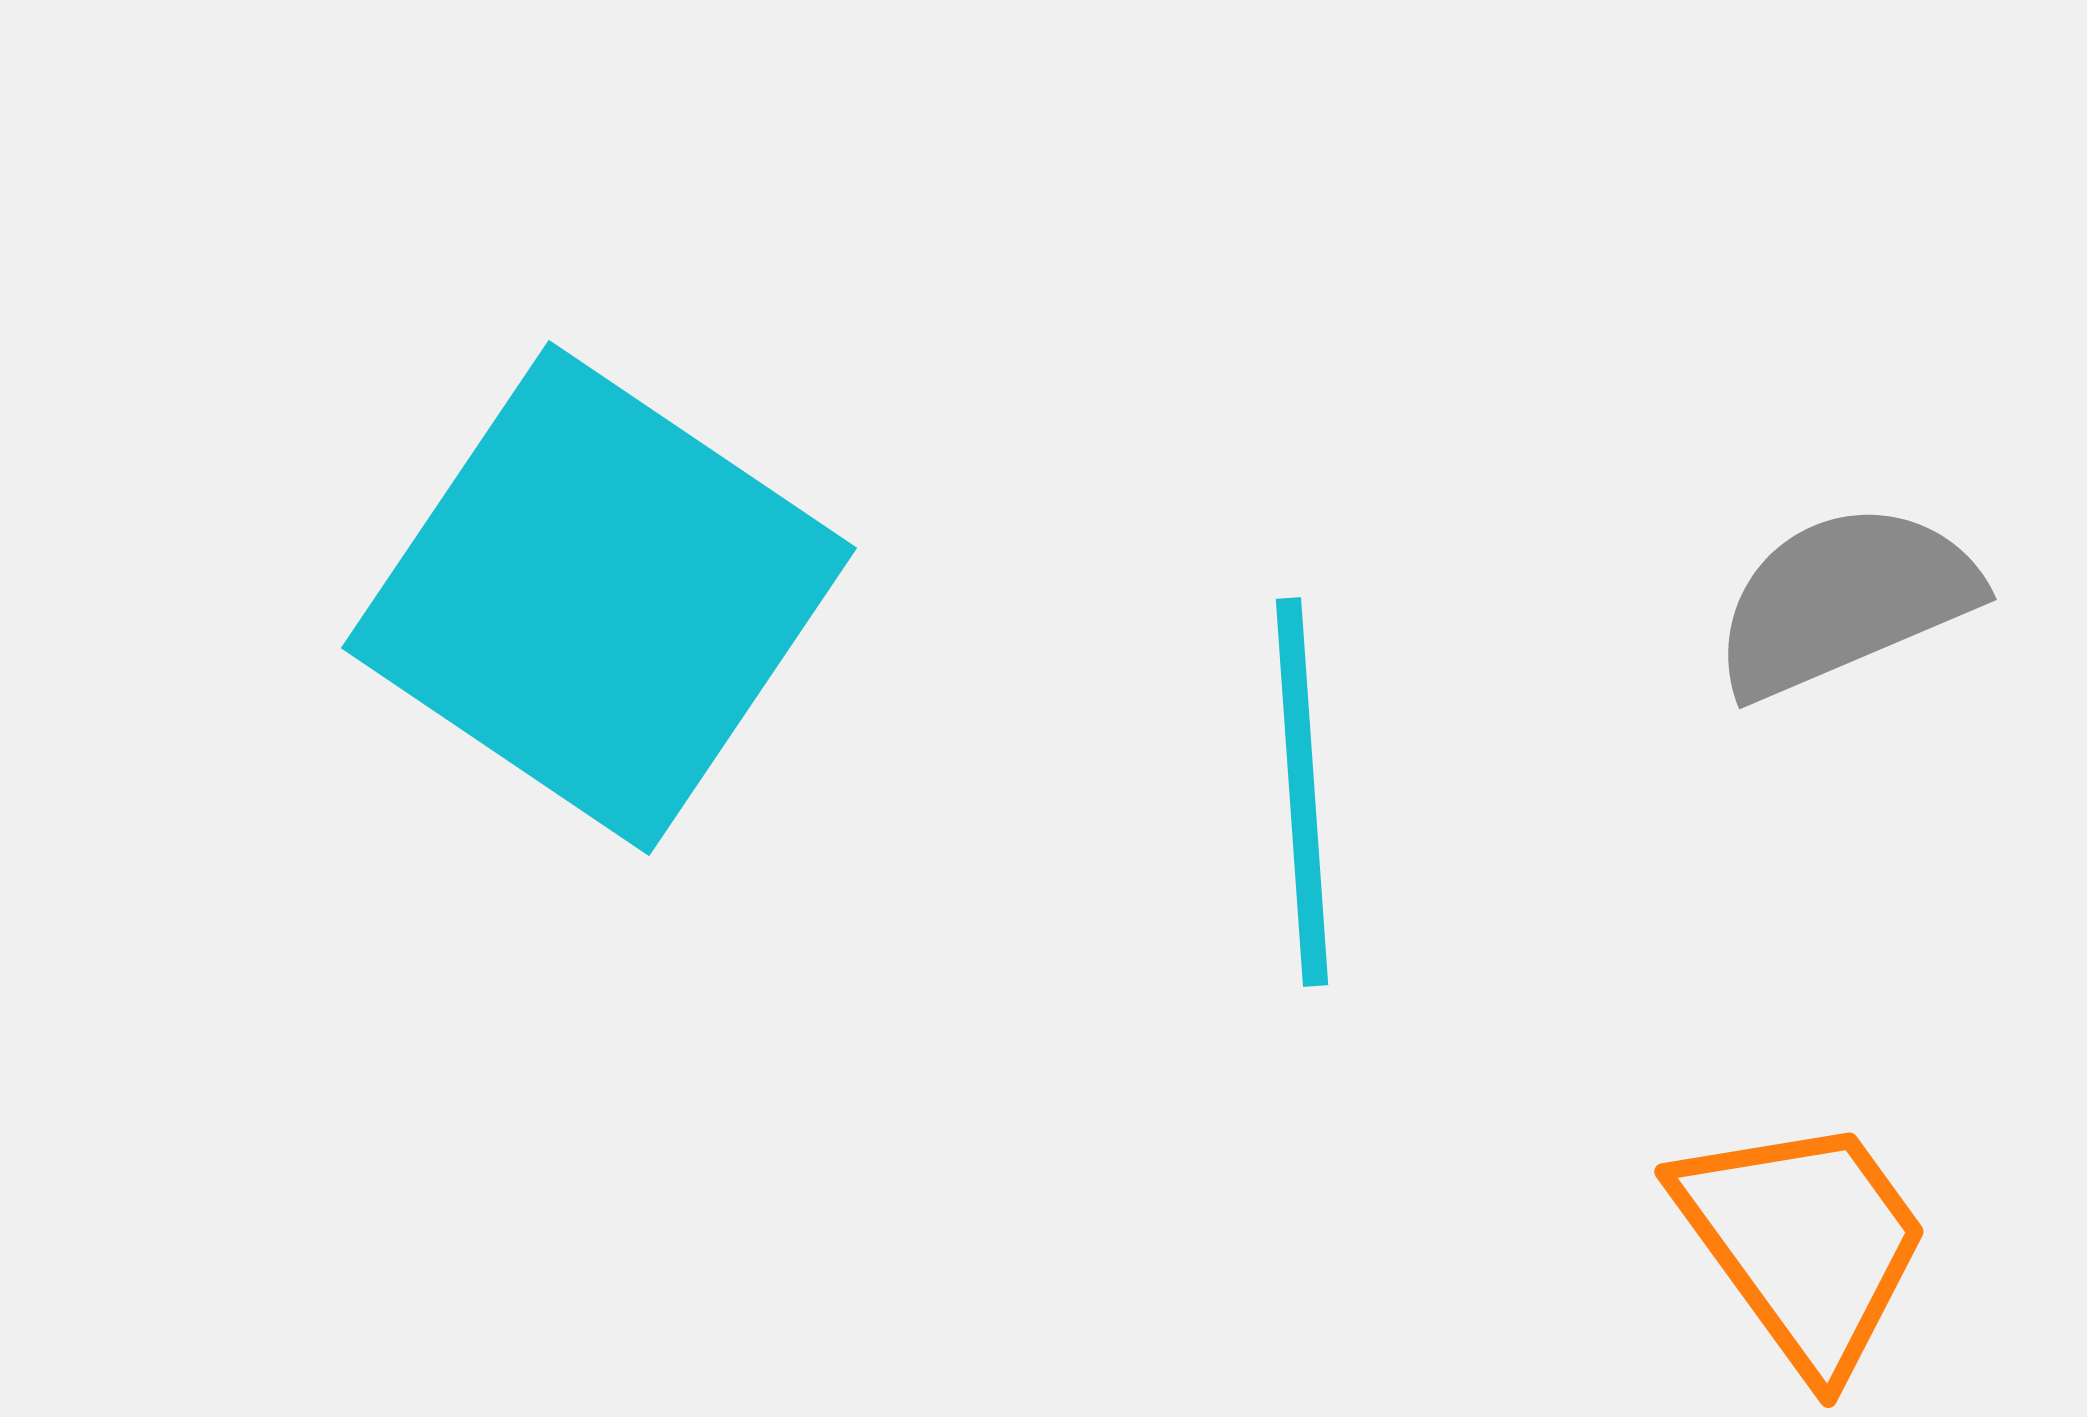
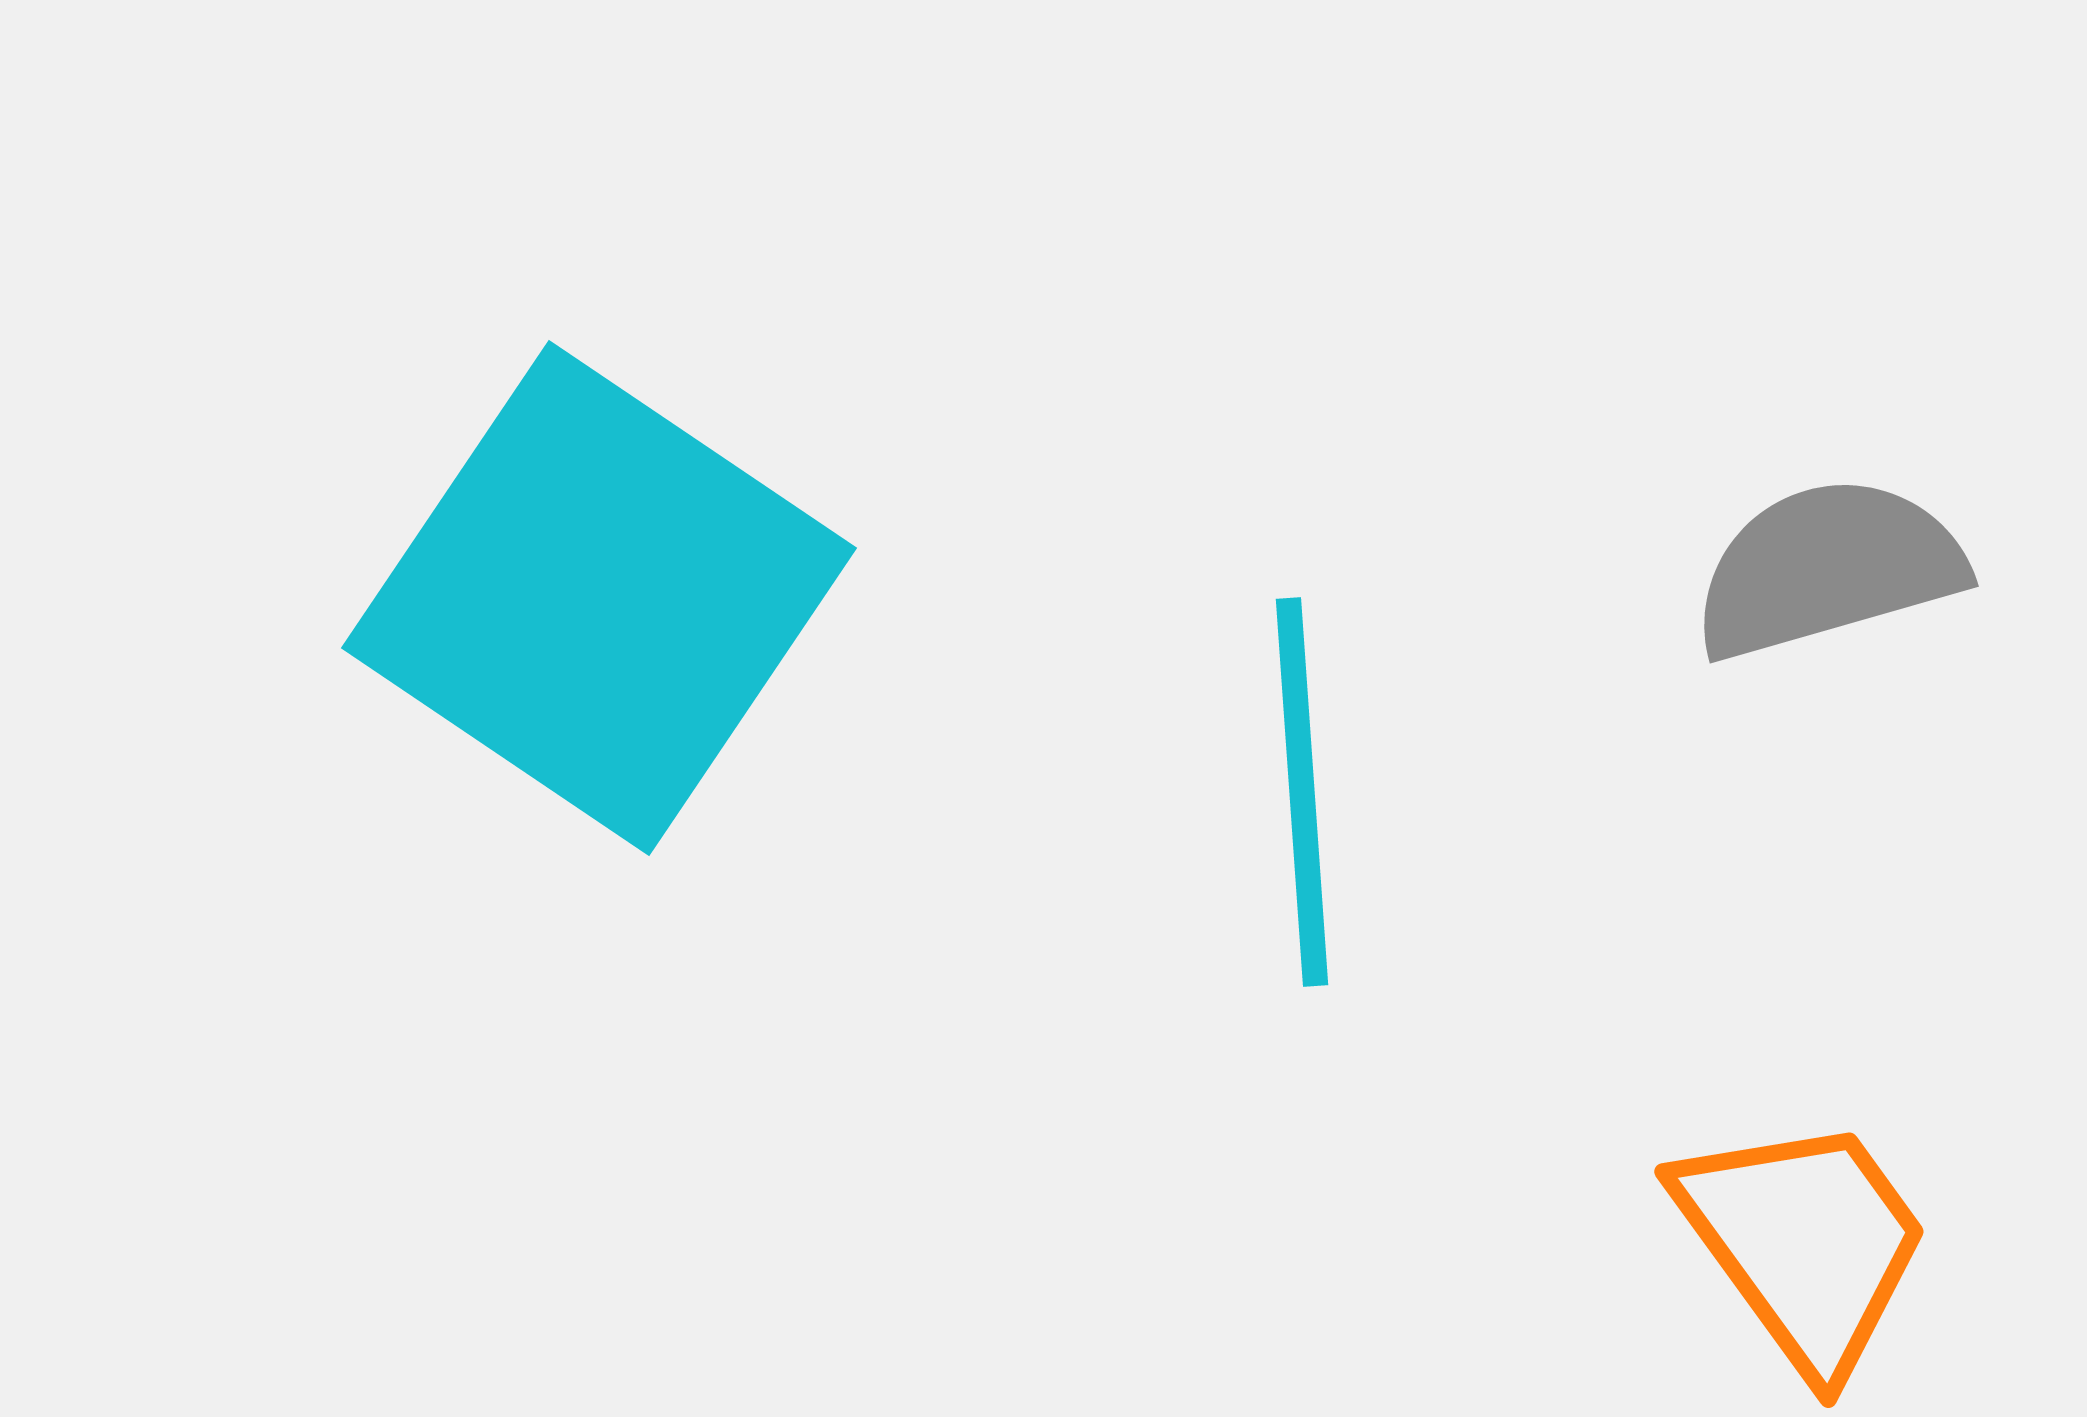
gray semicircle: moved 17 px left, 32 px up; rotated 7 degrees clockwise
